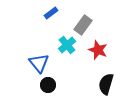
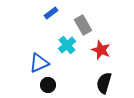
gray rectangle: rotated 66 degrees counterclockwise
red star: moved 3 px right
blue triangle: rotated 45 degrees clockwise
black semicircle: moved 2 px left, 1 px up
